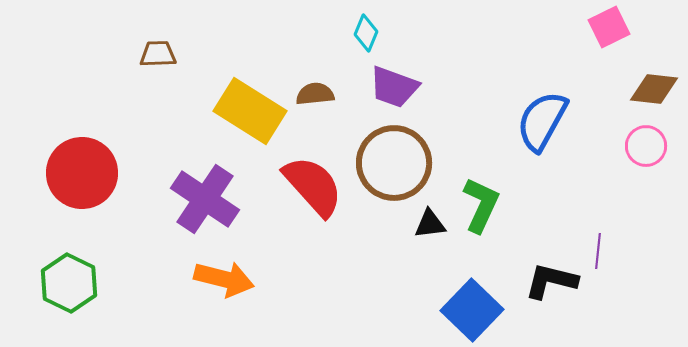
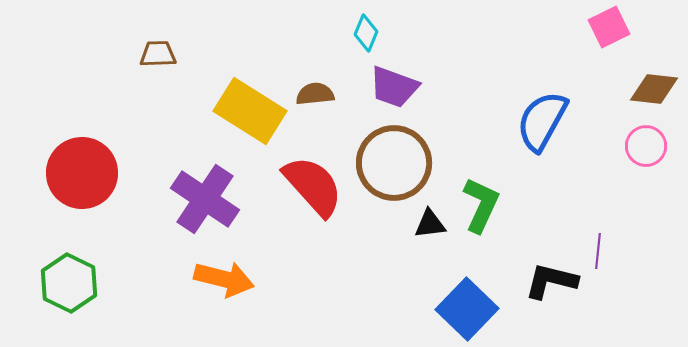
blue square: moved 5 px left, 1 px up
